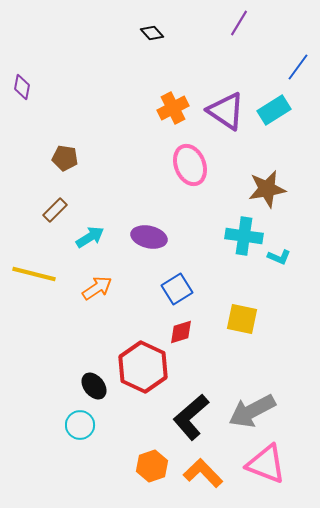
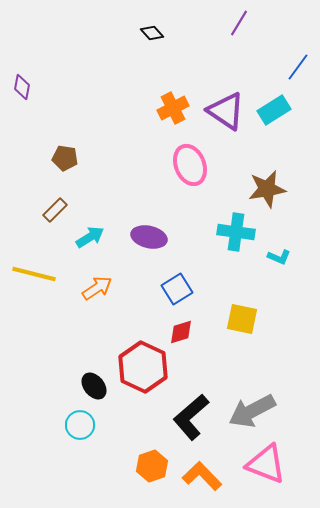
cyan cross: moved 8 px left, 4 px up
orange L-shape: moved 1 px left, 3 px down
